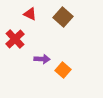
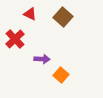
orange square: moved 2 px left, 5 px down
